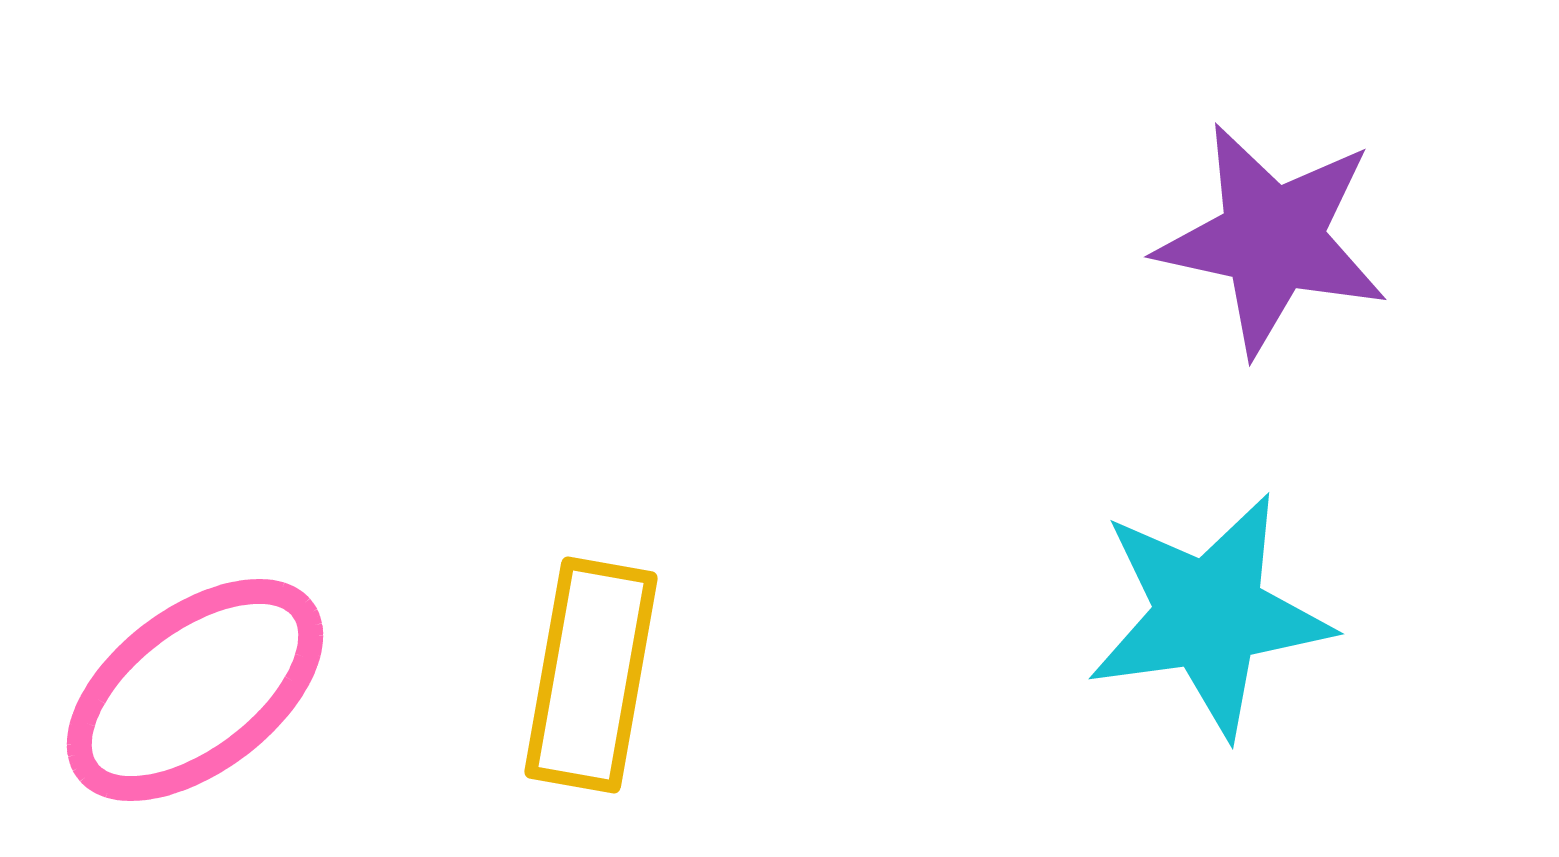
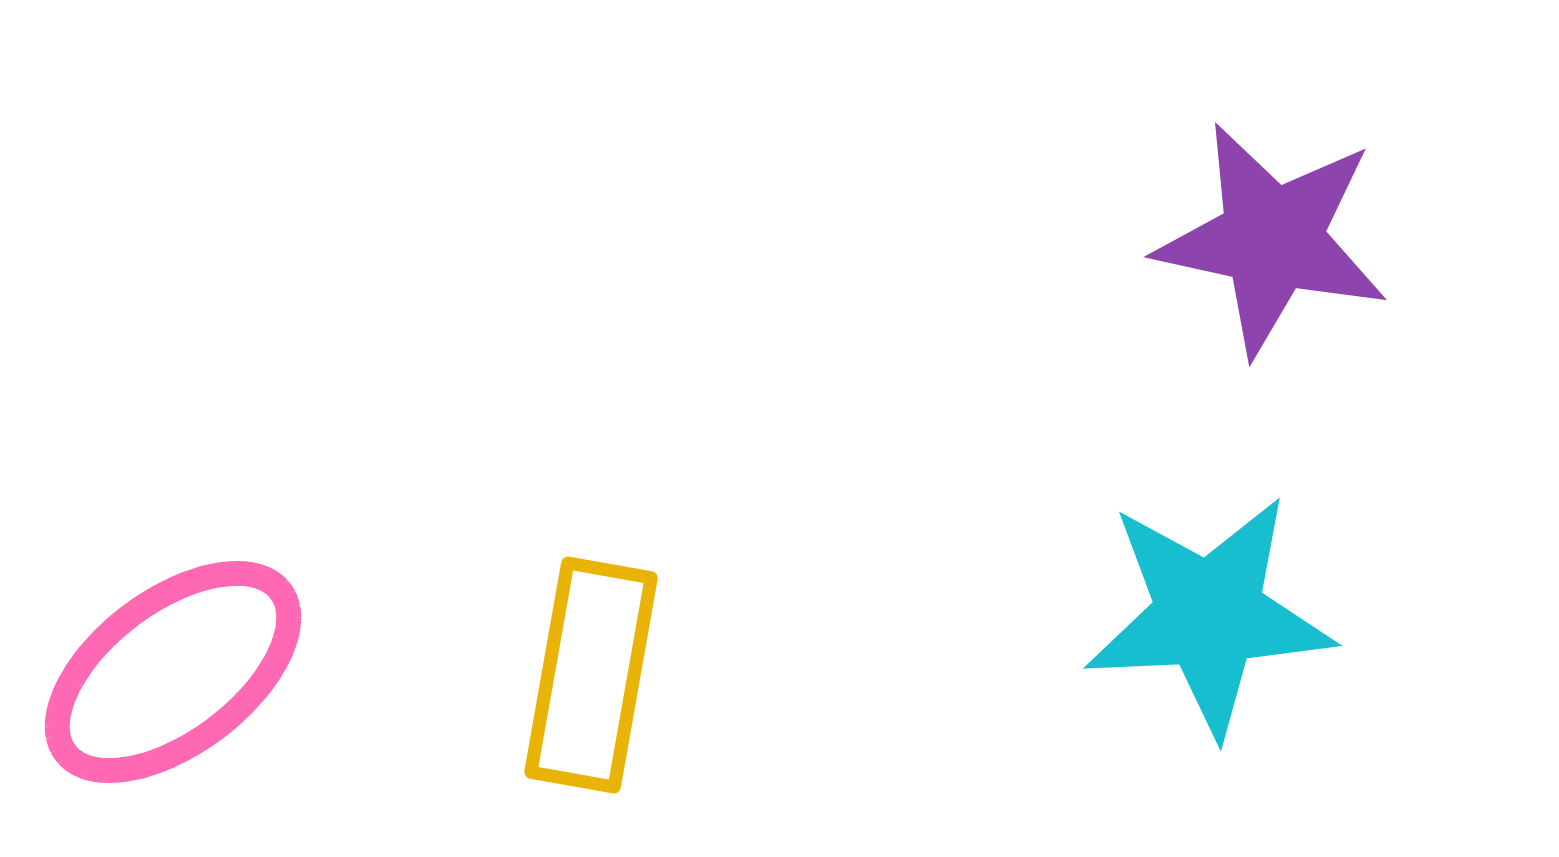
cyan star: rotated 5 degrees clockwise
pink ellipse: moved 22 px left, 18 px up
